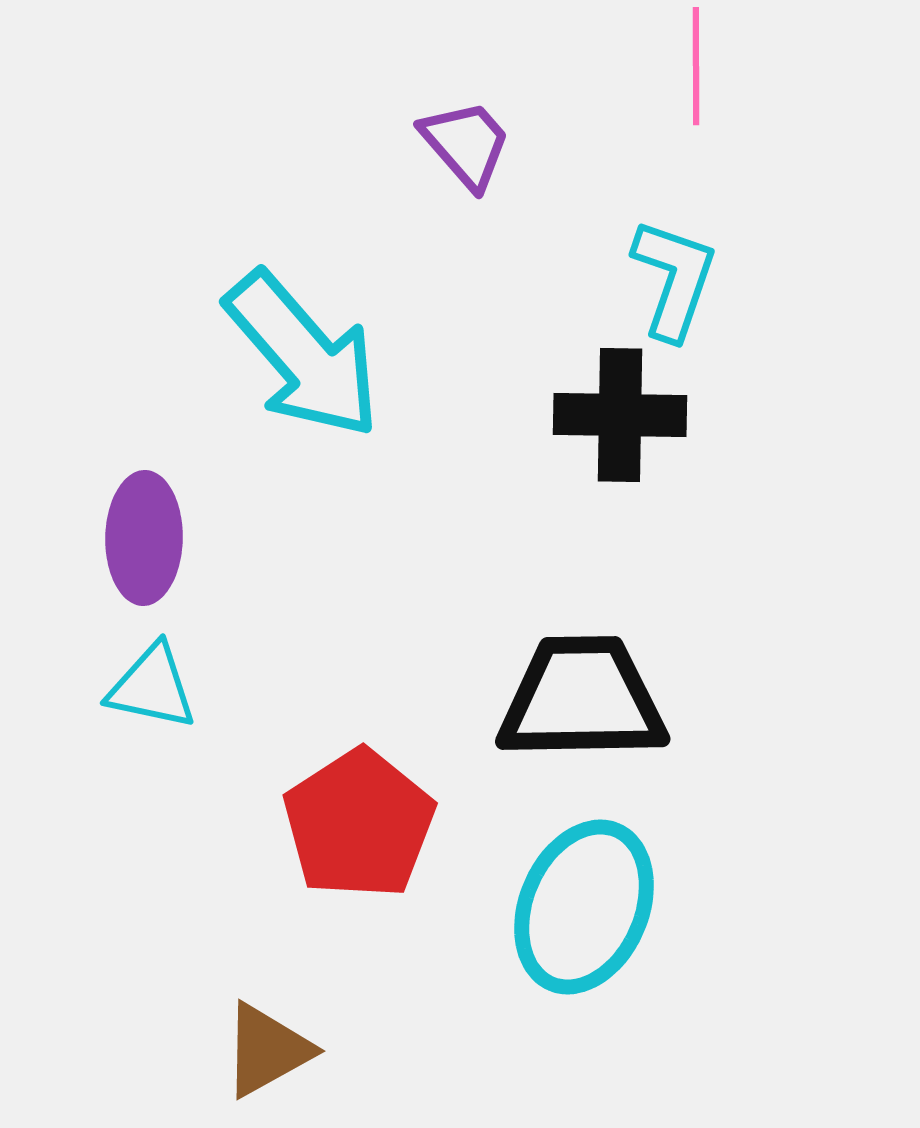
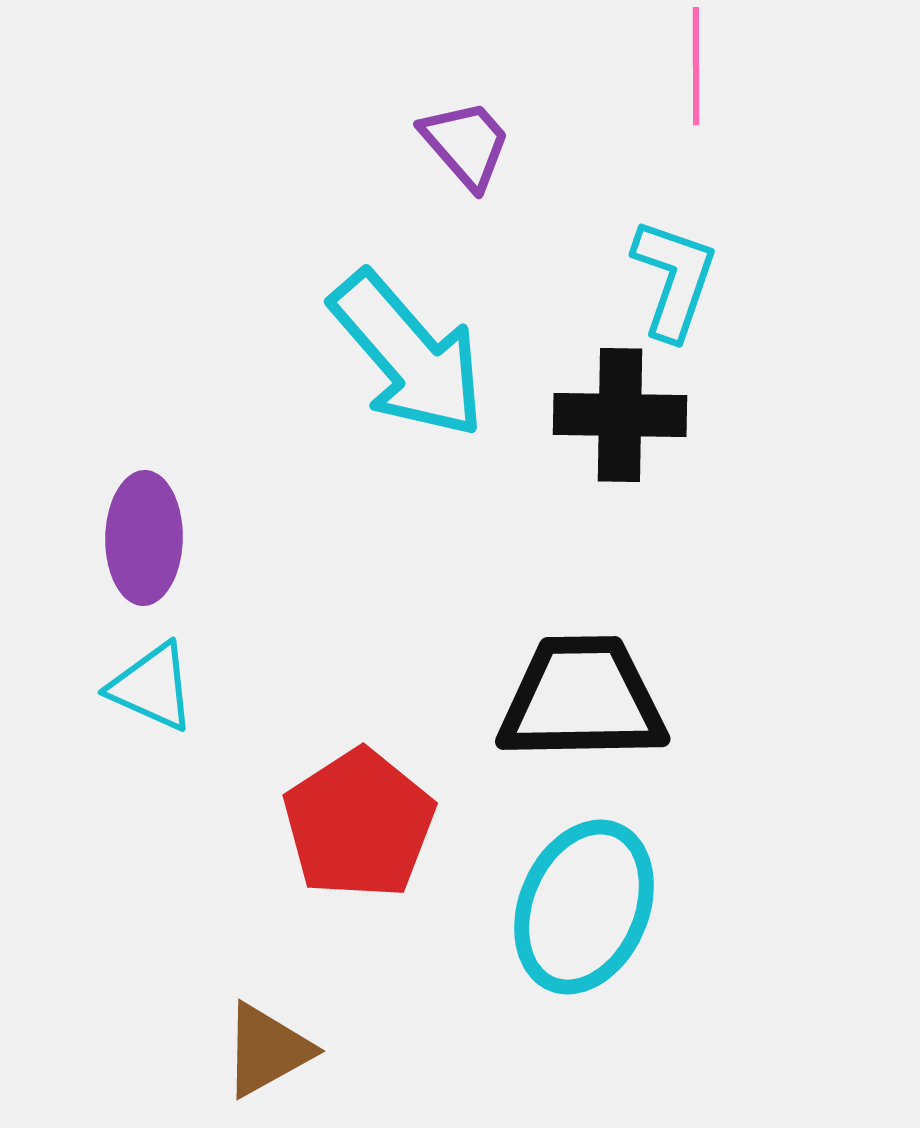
cyan arrow: moved 105 px right
cyan triangle: rotated 12 degrees clockwise
